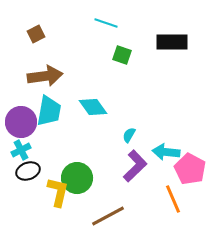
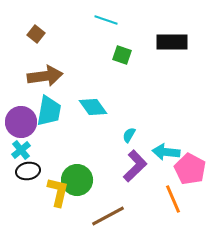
cyan line: moved 3 px up
brown square: rotated 24 degrees counterclockwise
cyan cross: rotated 12 degrees counterclockwise
black ellipse: rotated 10 degrees clockwise
green circle: moved 2 px down
